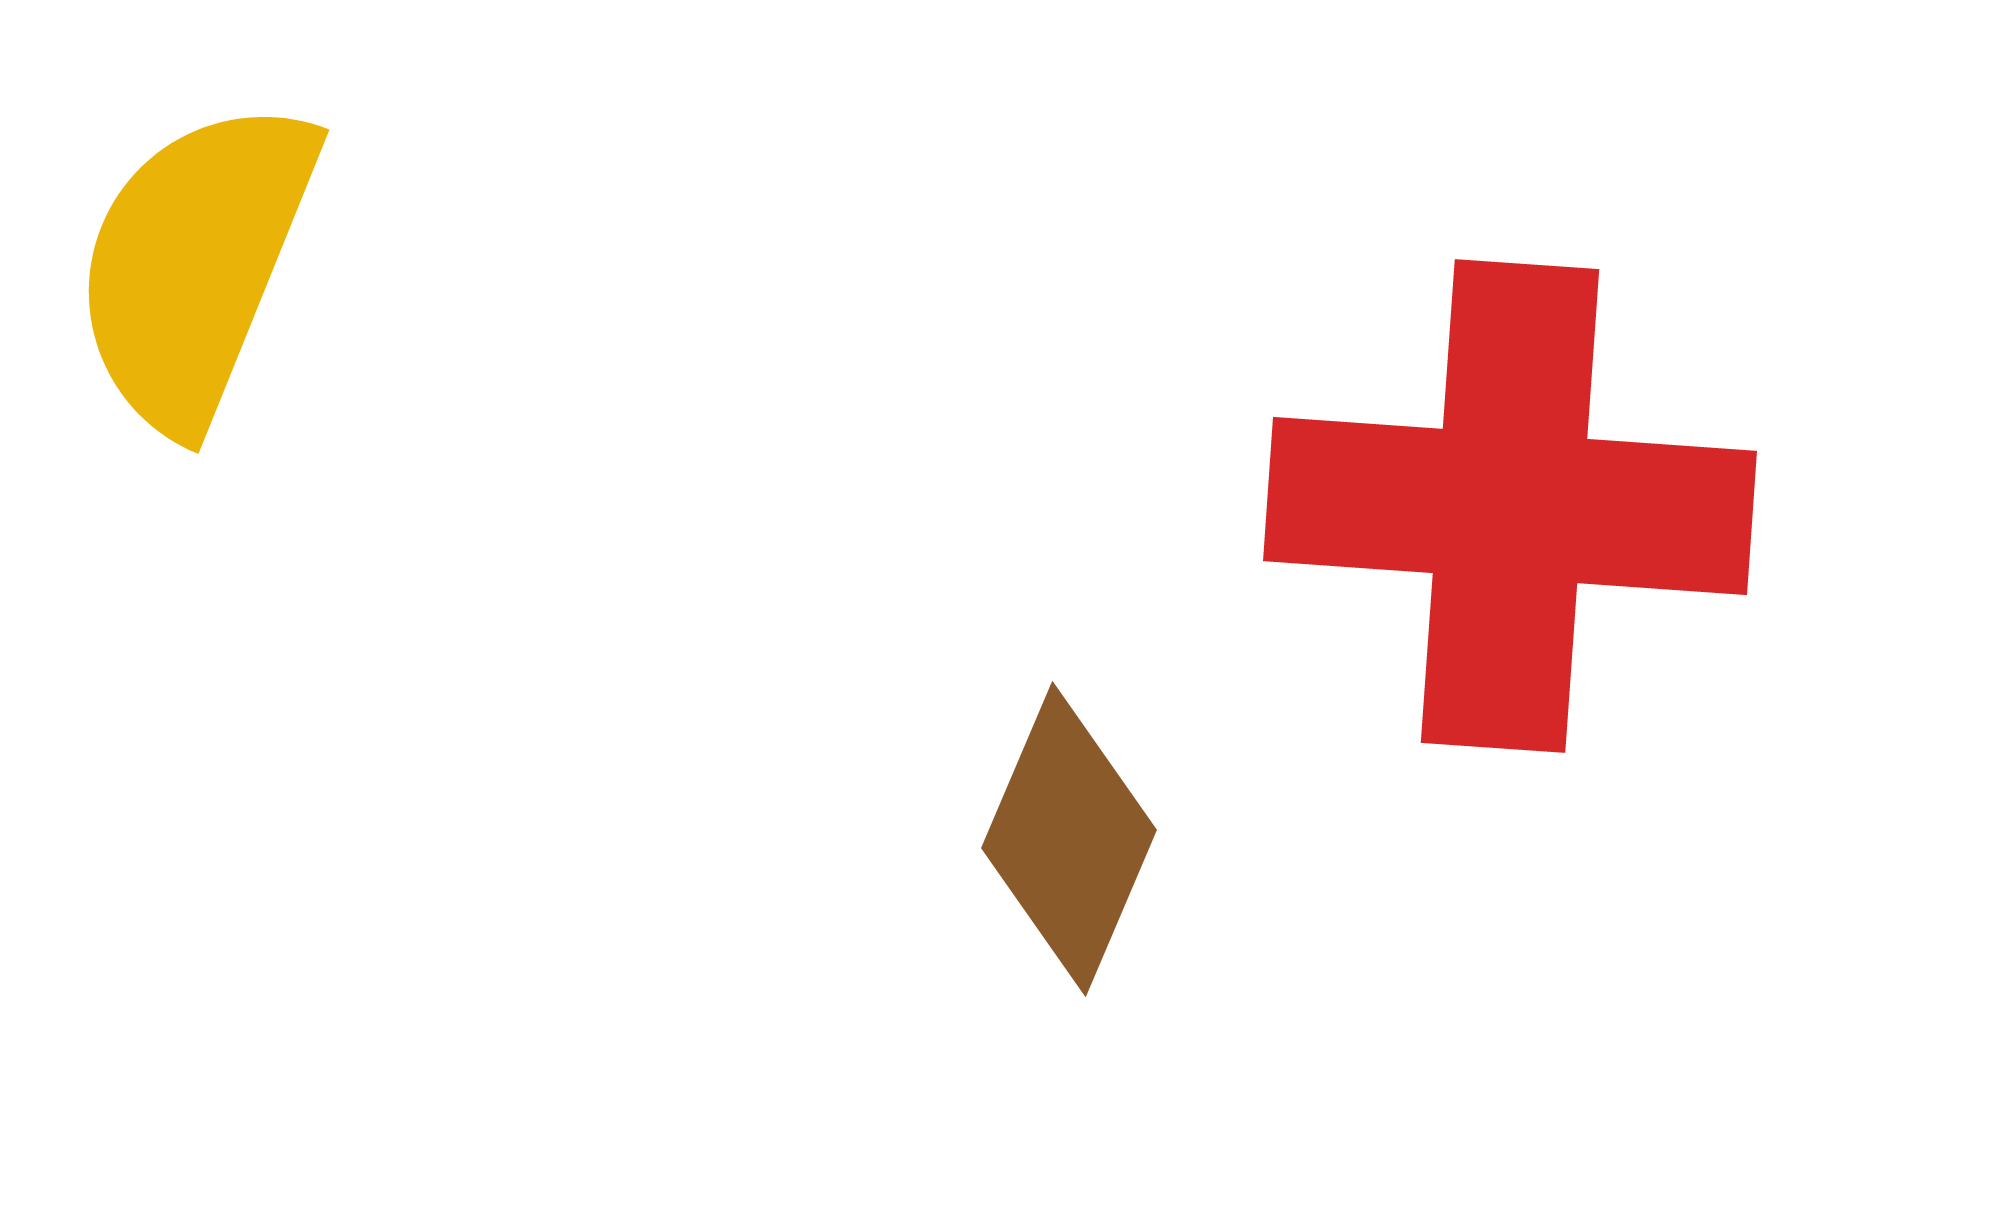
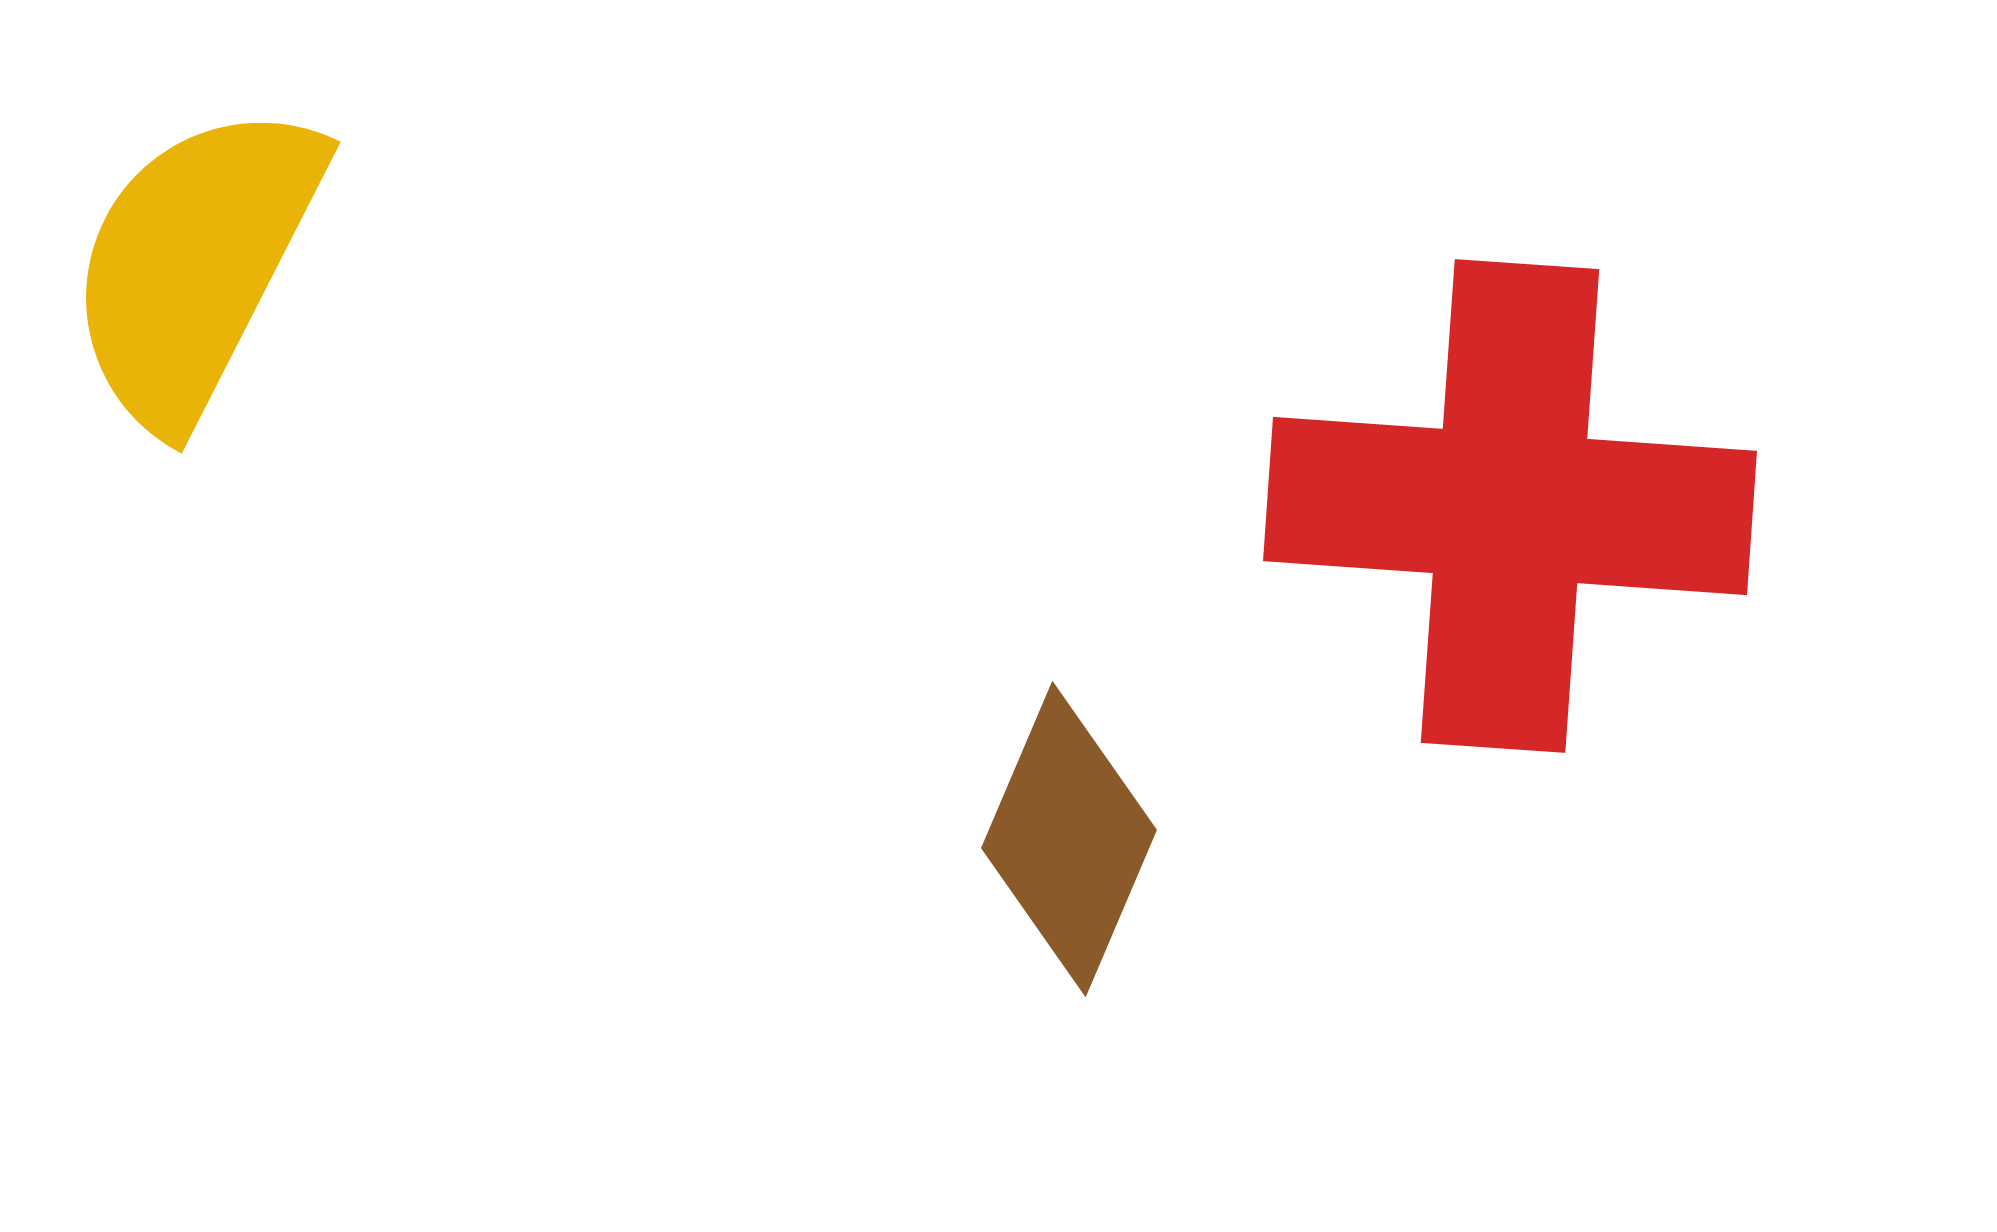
yellow semicircle: rotated 5 degrees clockwise
